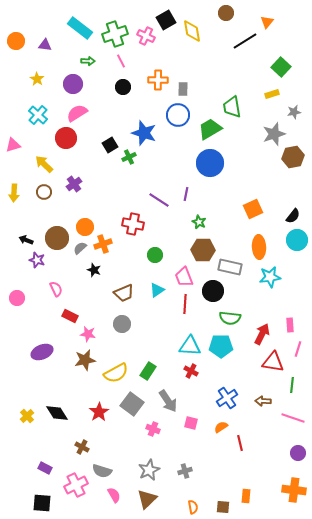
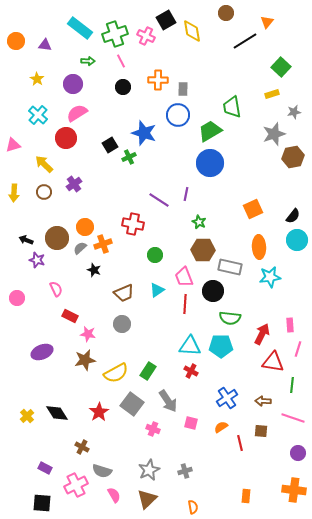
green trapezoid at (210, 129): moved 2 px down
brown square at (223, 507): moved 38 px right, 76 px up
